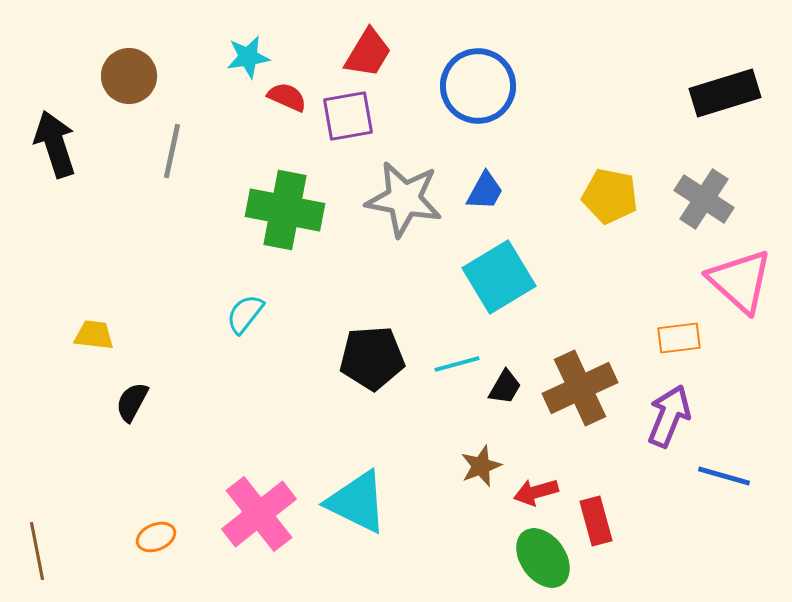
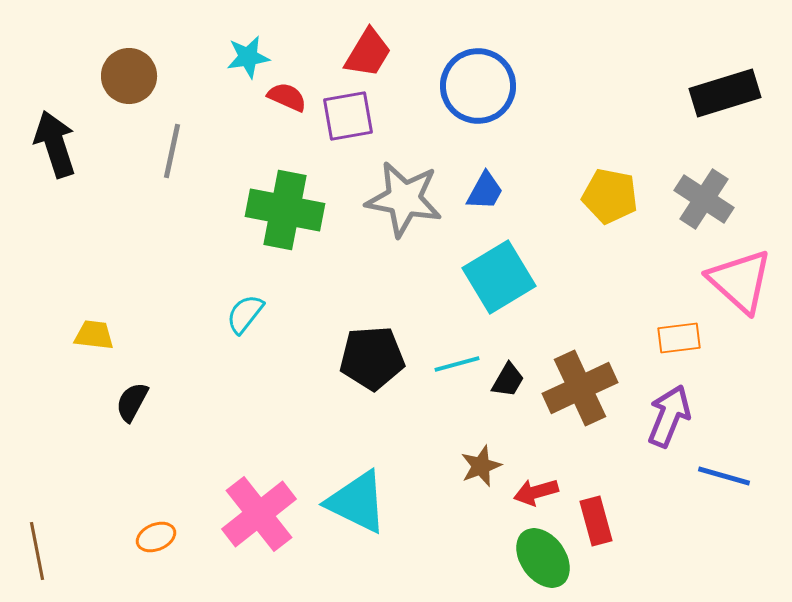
black trapezoid: moved 3 px right, 7 px up
